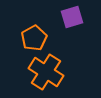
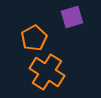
orange cross: moved 1 px right
